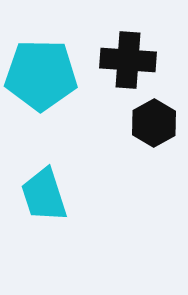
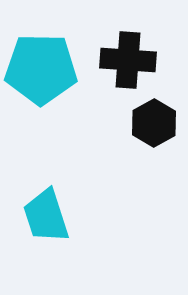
cyan pentagon: moved 6 px up
cyan trapezoid: moved 2 px right, 21 px down
